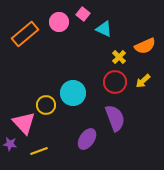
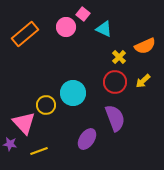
pink circle: moved 7 px right, 5 px down
